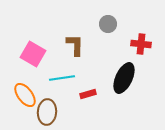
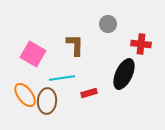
black ellipse: moved 4 px up
red rectangle: moved 1 px right, 1 px up
brown ellipse: moved 11 px up
